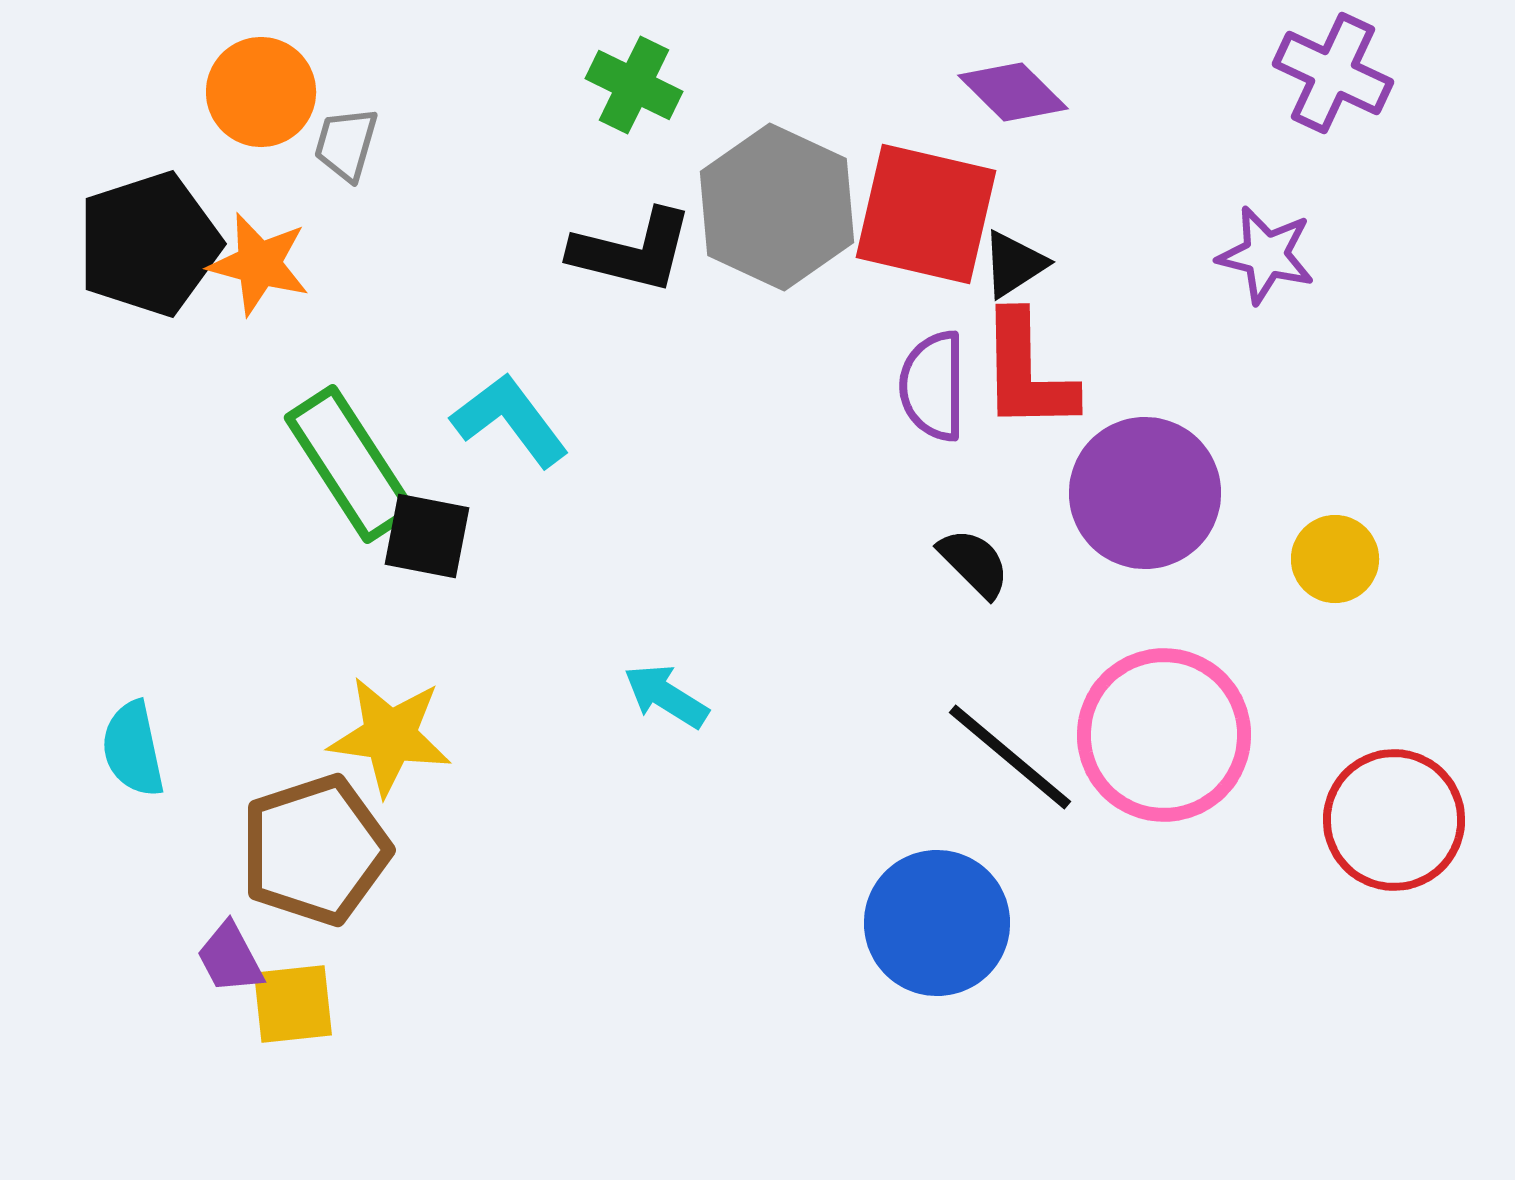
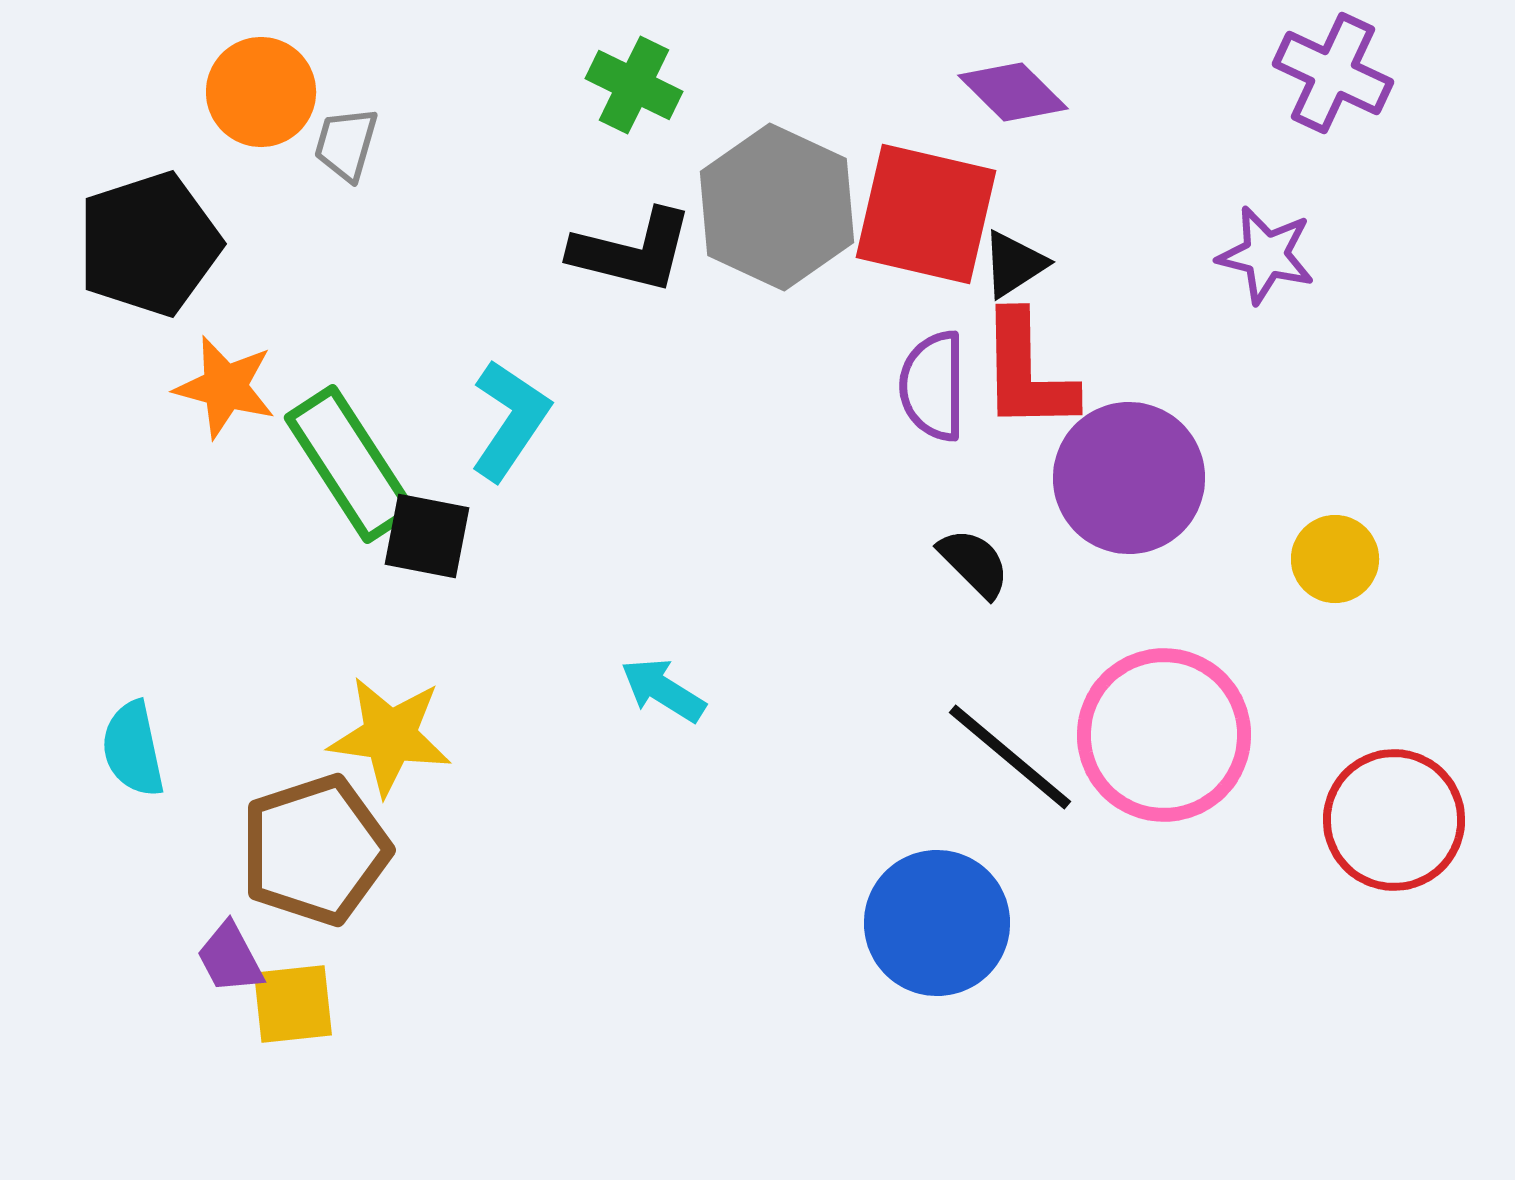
orange star: moved 34 px left, 123 px down
cyan L-shape: rotated 71 degrees clockwise
purple circle: moved 16 px left, 15 px up
cyan arrow: moved 3 px left, 6 px up
